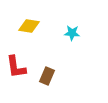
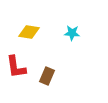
yellow diamond: moved 6 px down
